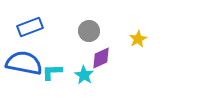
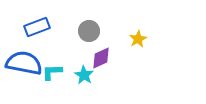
blue rectangle: moved 7 px right
